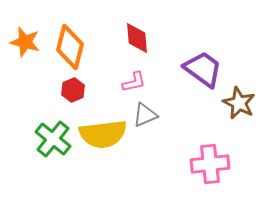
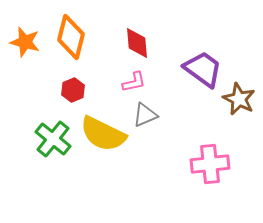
red diamond: moved 5 px down
orange diamond: moved 1 px right, 10 px up
brown star: moved 4 px up
yellow semicircle: rotated 33 degrees clockwise
